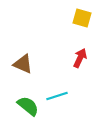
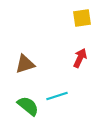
yellow square: rotated 24 degrees counterclockwise
brown triangle: moved 2 px right; rotated 40 degrees counterclockwise
